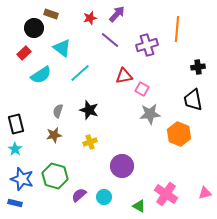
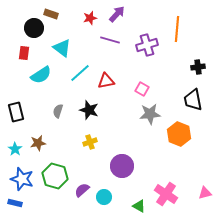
purple line: rotated 24 degrees counterclockwise
red rectangle: rotated 40 degrees counterclockwise
red triangle: moved 18 px left, 5 px down
black rectangle: moved 12 px up
brown star: moved 16 px left, 8 px down
purple semicircle: moved 3 px right, 5 px up
